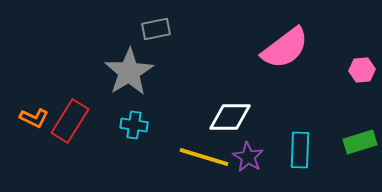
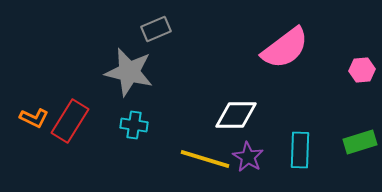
gray rectangle: rotated 12 degrees counterclockwise
gray star: rotated 27 degrees counterclockwise
white diamond: moved 6 px right, 2 px up
yellow line: moved 1 px right, 2 px down
